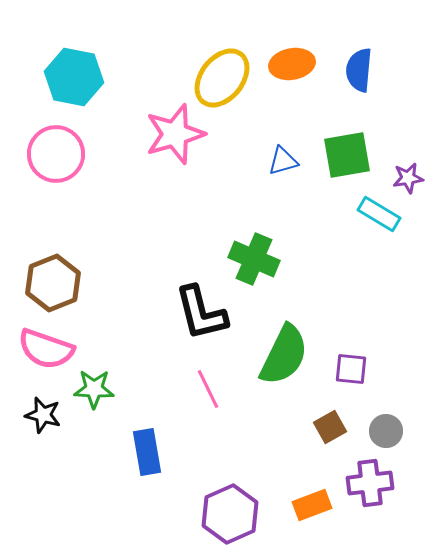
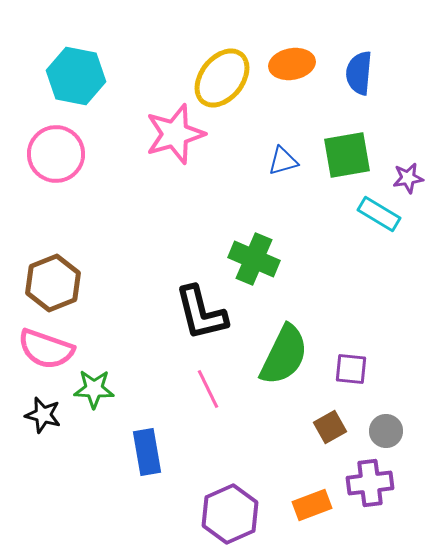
blue semicircle: moved 3 px down
cyan hexagon: moved 2 px right, 1 px up
